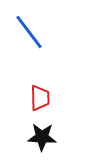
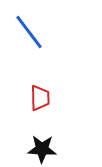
black star: moved 12 px down
